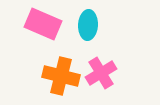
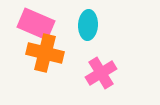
pink rectangle: moved 7 px left
orange cross: moved 16 px left, 23 px up
